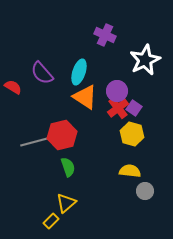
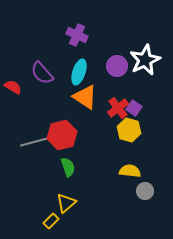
purple cross: moved 28 px left
purple circle: moved 25 px up
yellow hexagon: moved 3 px left, 4 px up
